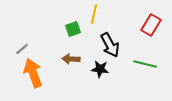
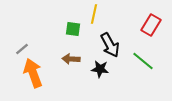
green square: rotated 28 degrees clockwise
green line: moved 2 px left, 3 px up; rotated 25 degrees clockwise
